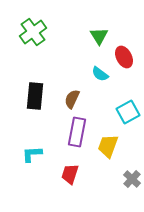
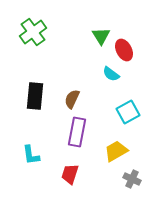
green triangle: moved 2 px right
red ellipse: moved 7 px up
cyan semicircle: moved 11 px right
yellow trapezoid: moved 8 px right, 5 px down; rotated 40 degrees clockwise
cyan L-shape: moved 1 px left, 1 px down; rotated 95 degrees counterclockwise
gray cross: rotated 18 degrees counterclockwise
